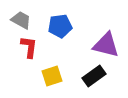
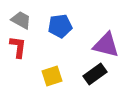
red L-shape: moved 11 px left
black rectangle: moved 1 px right, 2 px up
